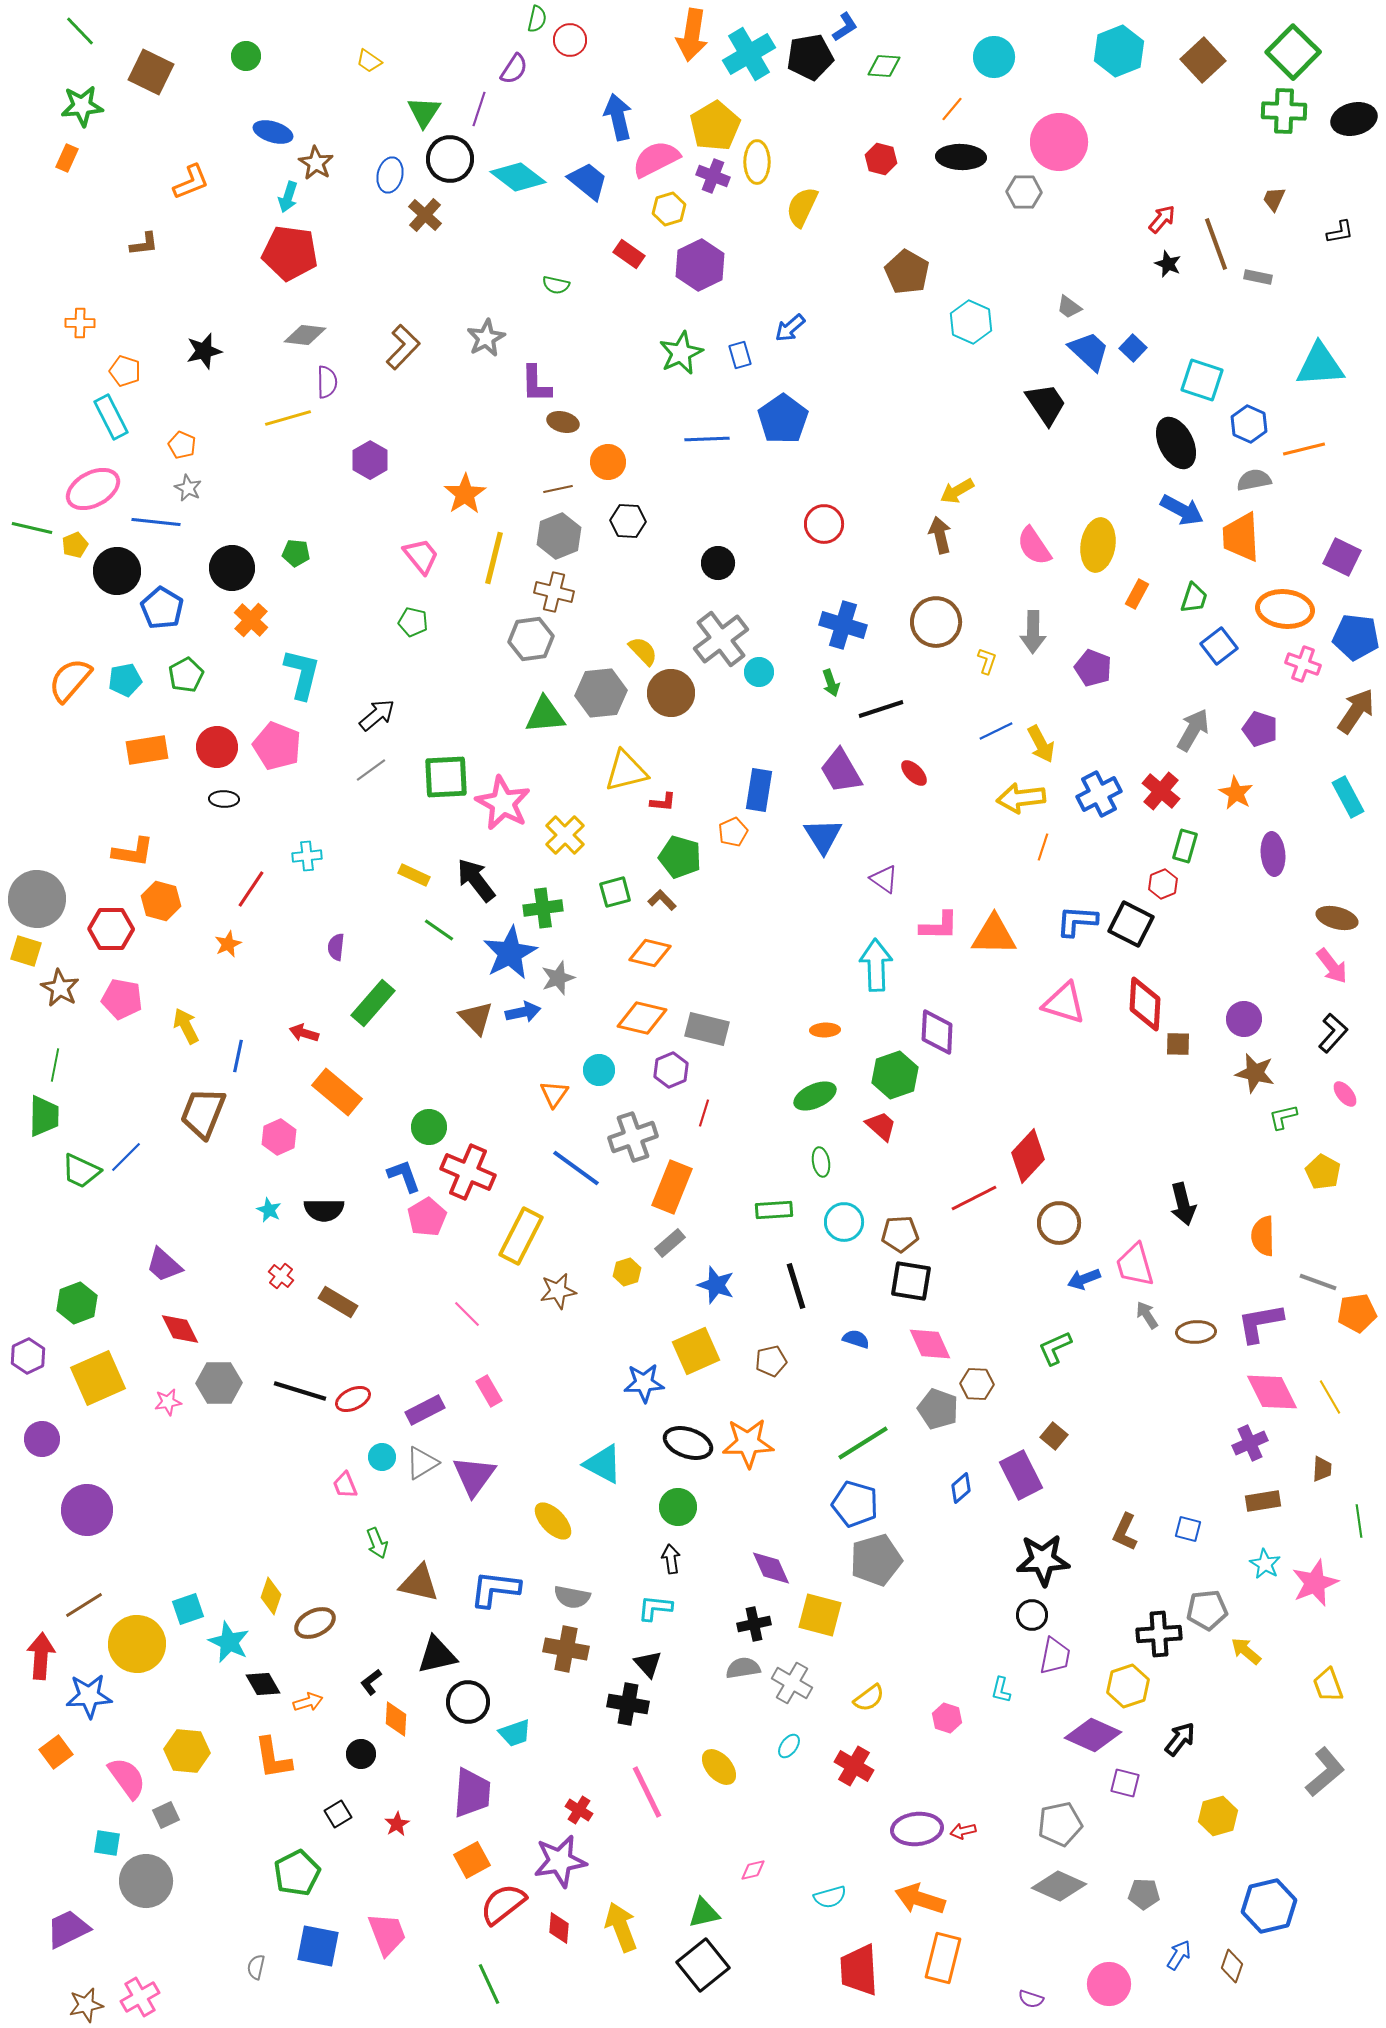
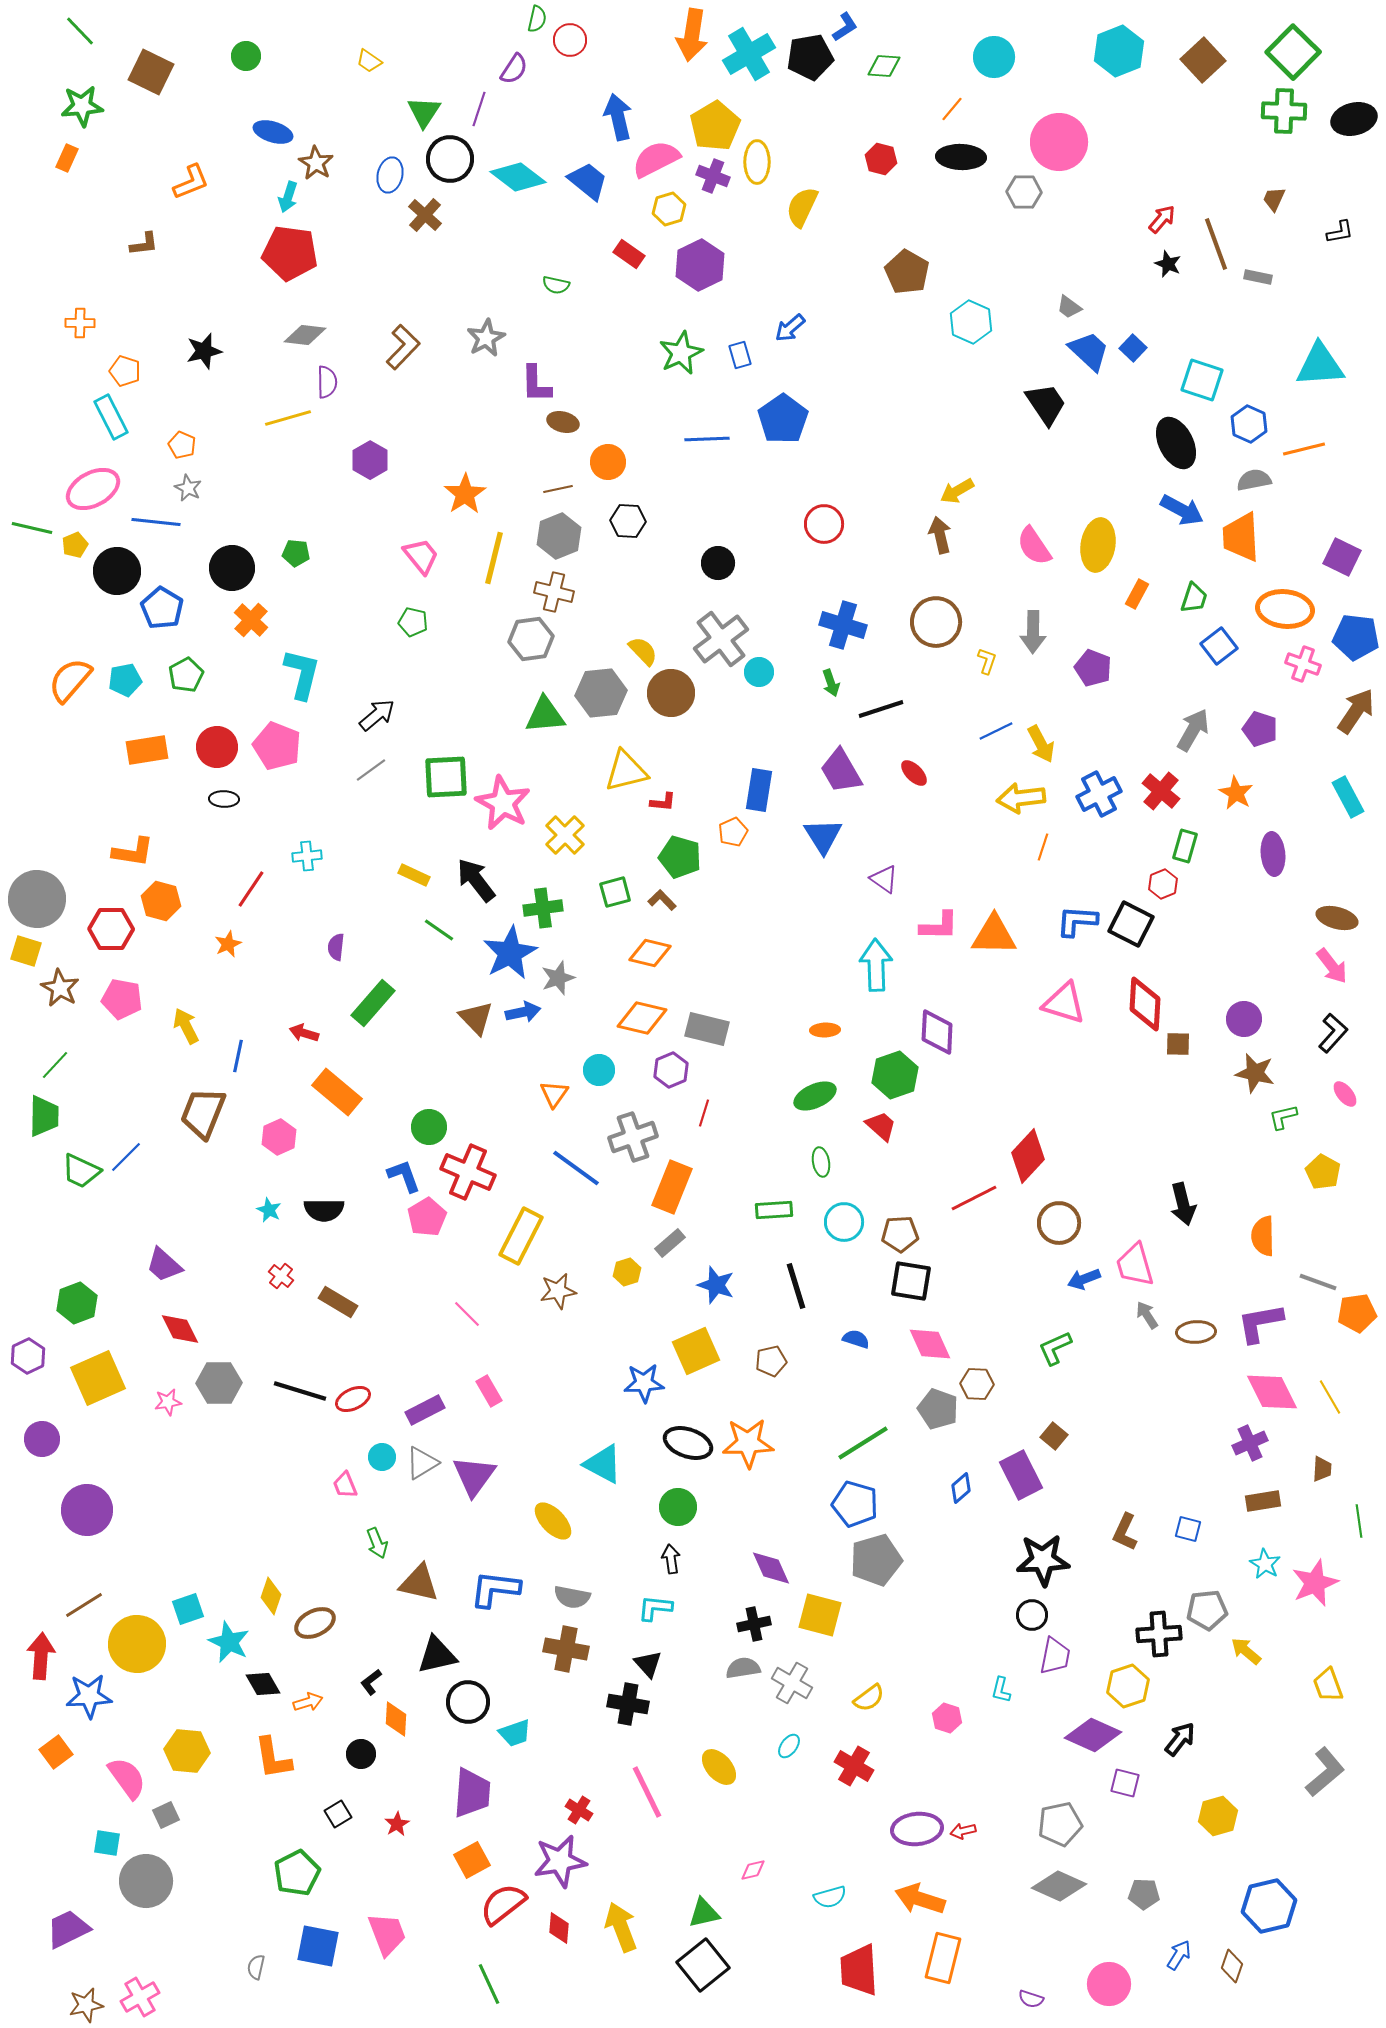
green line at (55, 1065): rotated 32 degrees clockwise
